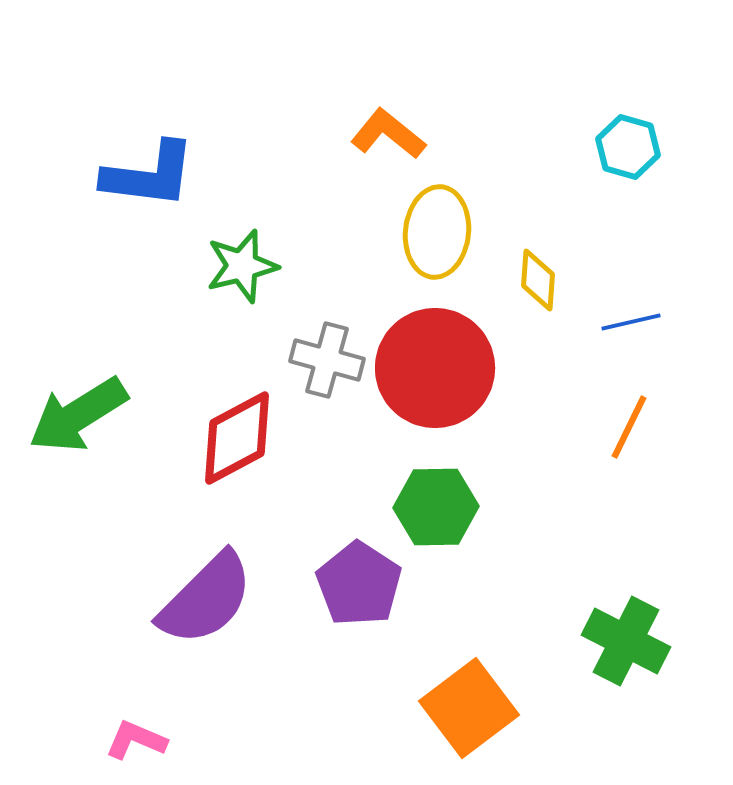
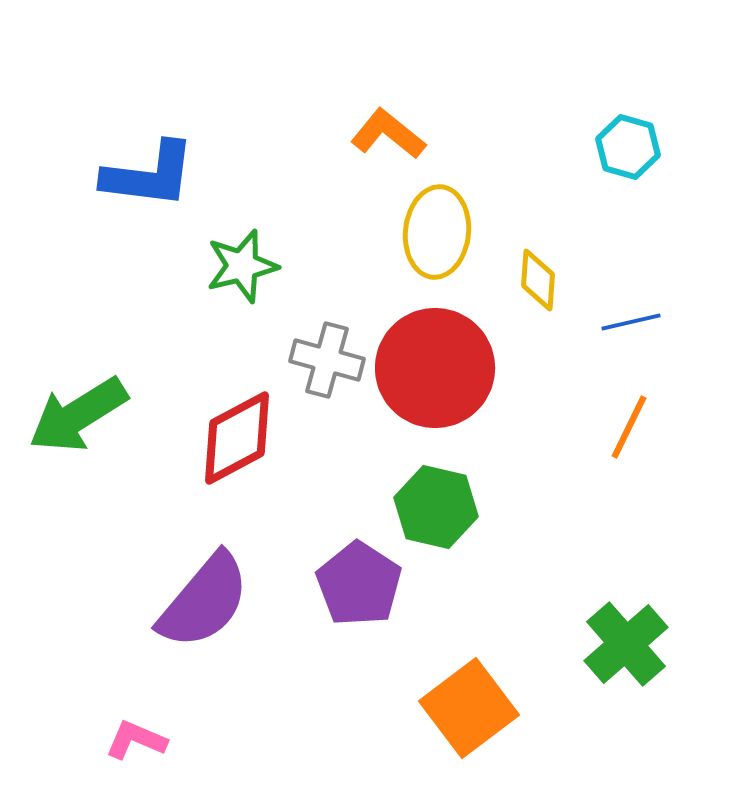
green hexagon: rotated 14 degrees clockwise
purple semicircle: moved 2 px left, 2 px down; rotated 5 degrees counterclockwise
green cross: moved 3 px down; rotated 22 degrees clockwise
